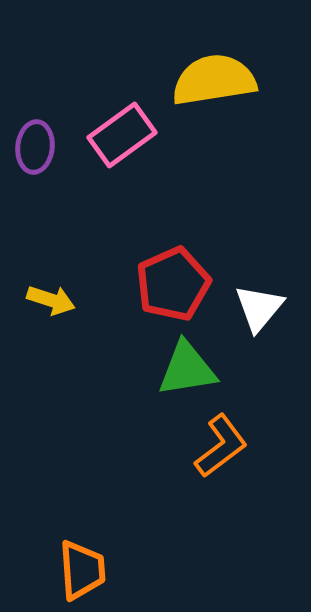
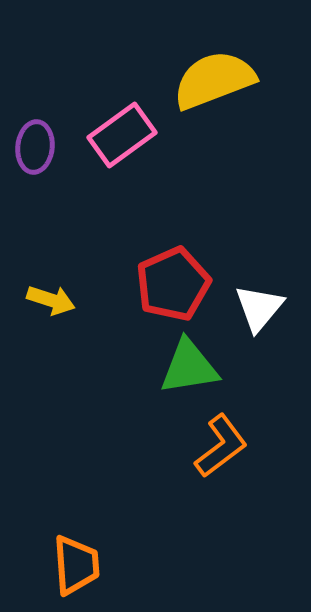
yellow semicircle: rotated 12 degrees counterclockwise
green triangle: moved 2 px right, 2 px up
orange trapezoid: moved 6 px left, 5 px up
